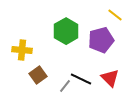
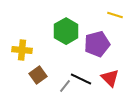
yellow line: rotated 21 degrees counterclockwise
purple pentagon: moved 4 px left, 4 px down
